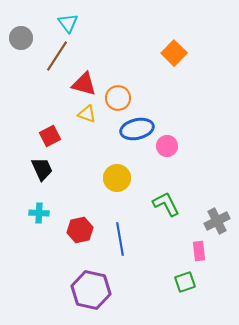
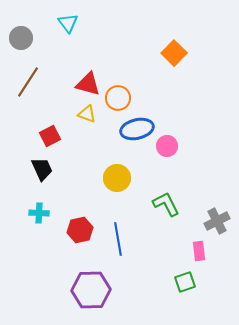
brown line: moved 29 px left, 26 px down
red triangle: moved 4 px right
blue line: moved 2 px left
purple hexagon: rotated 15 degrees counterclockwise
